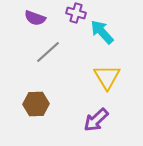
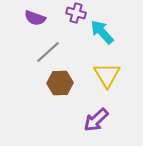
yellow triangle: moved 2 px up
brown hexagon: moved 24 px right, 21 px up
